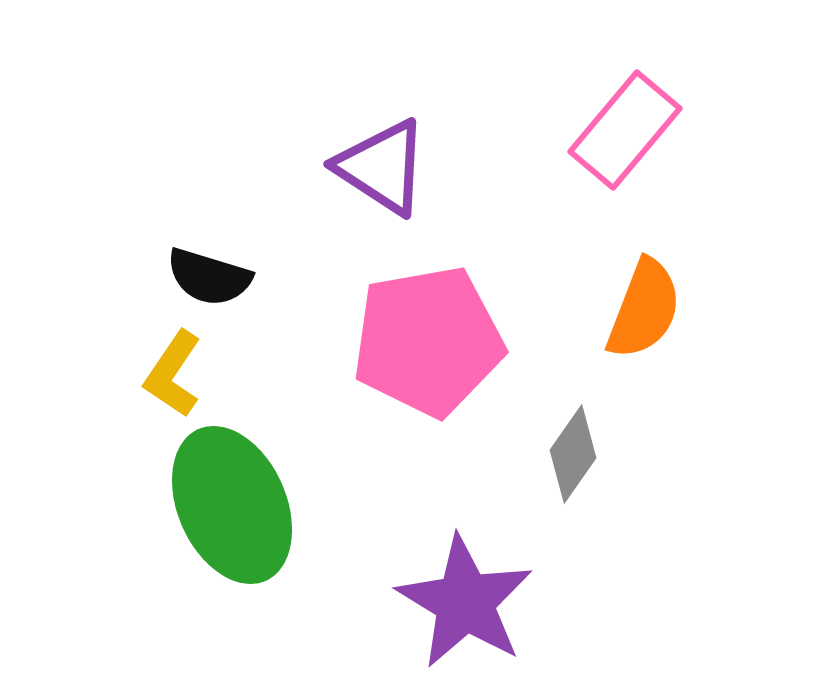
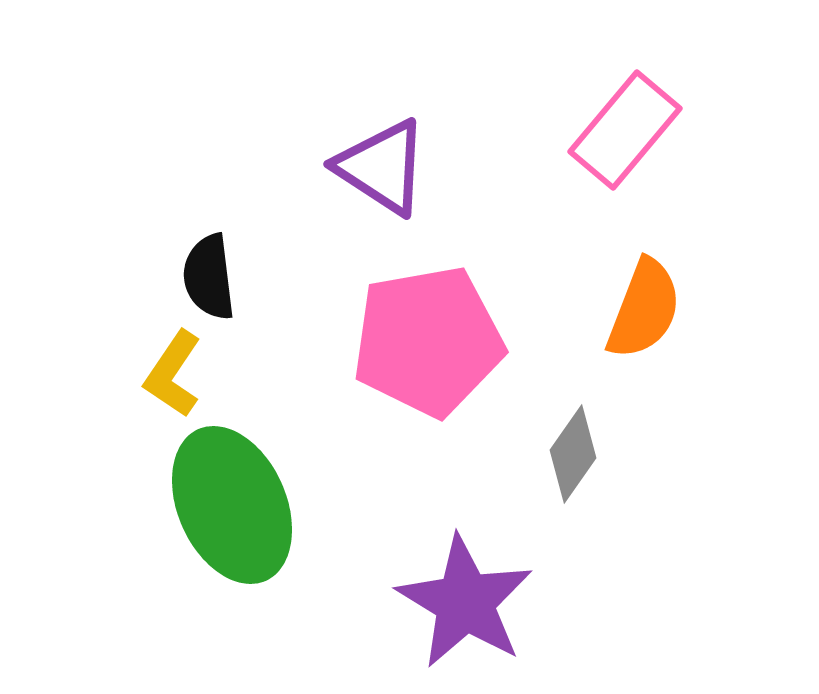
black semicircle: rotated 66 degrees clockwise
